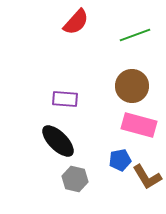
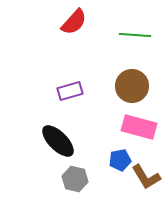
red semicircle: moved 2 px left
green line: rotated 24 degrees clockwise
purple rectangle: moved 5 px right, 8 px up; rotated 20 degrees counterclockwise
pink rectangle: moved 2 px down
brown L-shape: moved 1 px left
